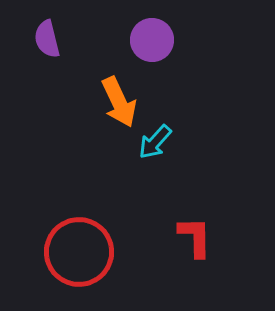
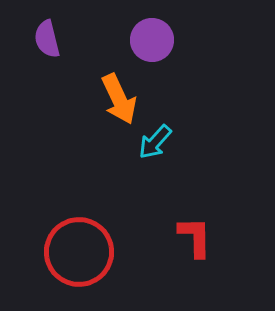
orange arrow: moved 3 px up
